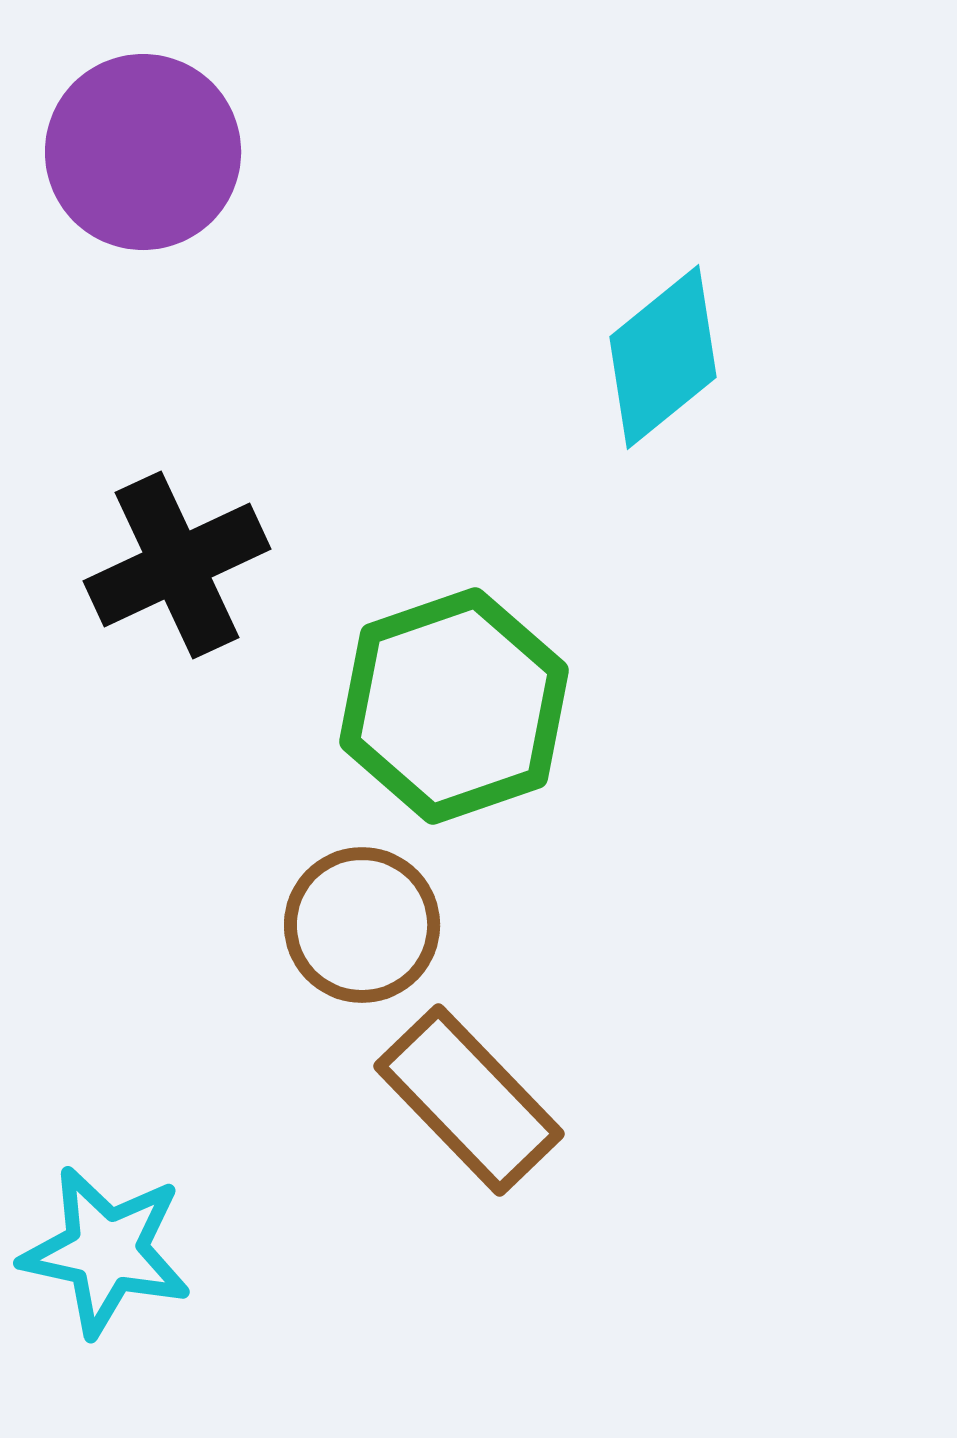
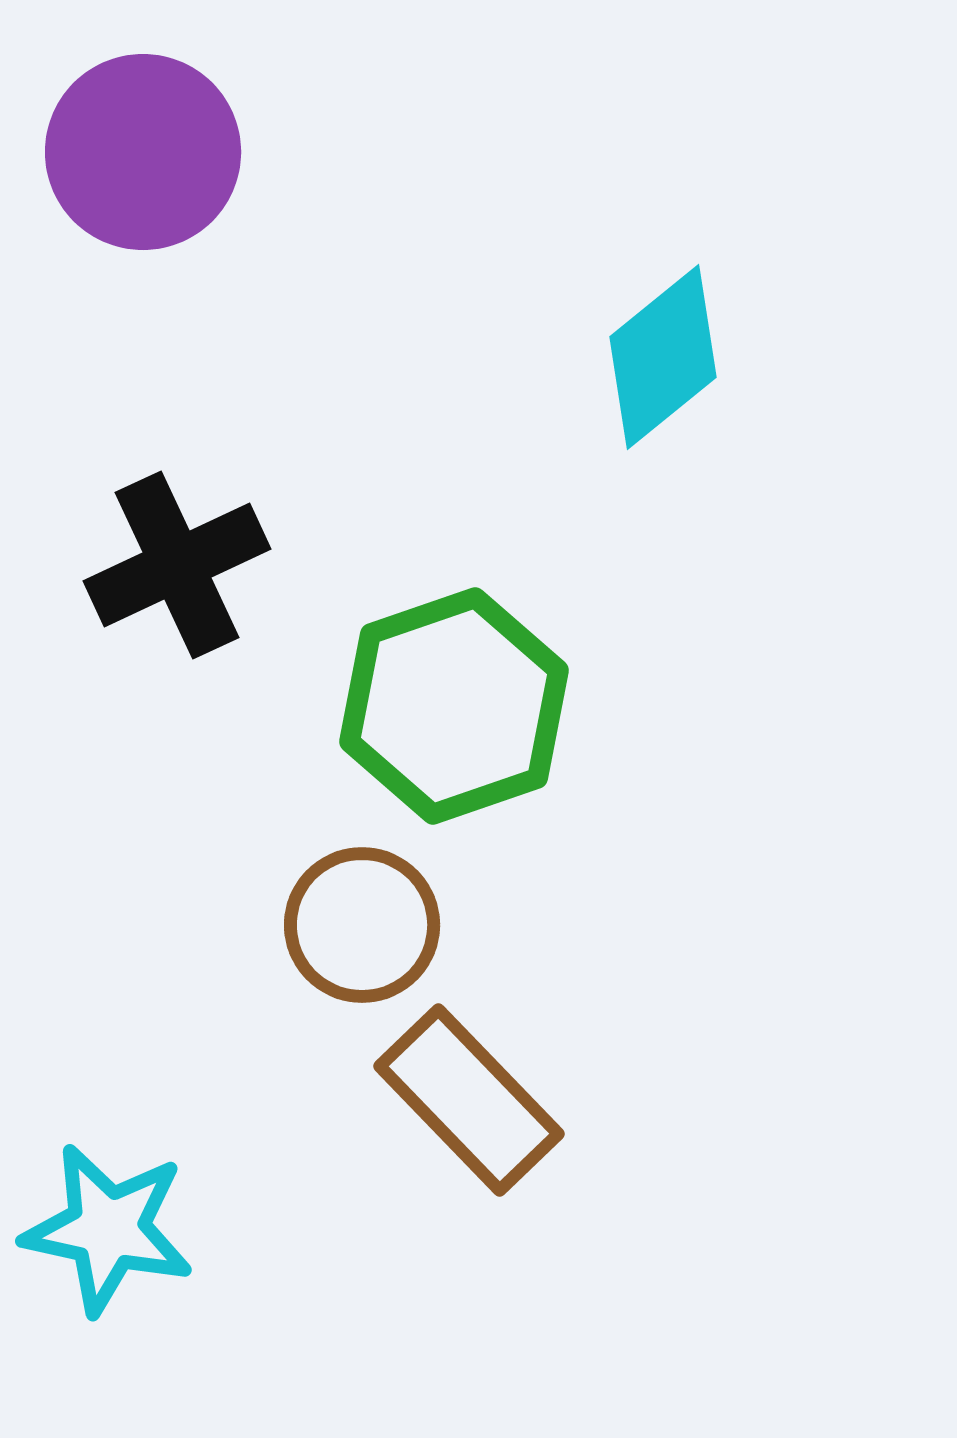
cyan star: moved 2 px right, 22 px up
